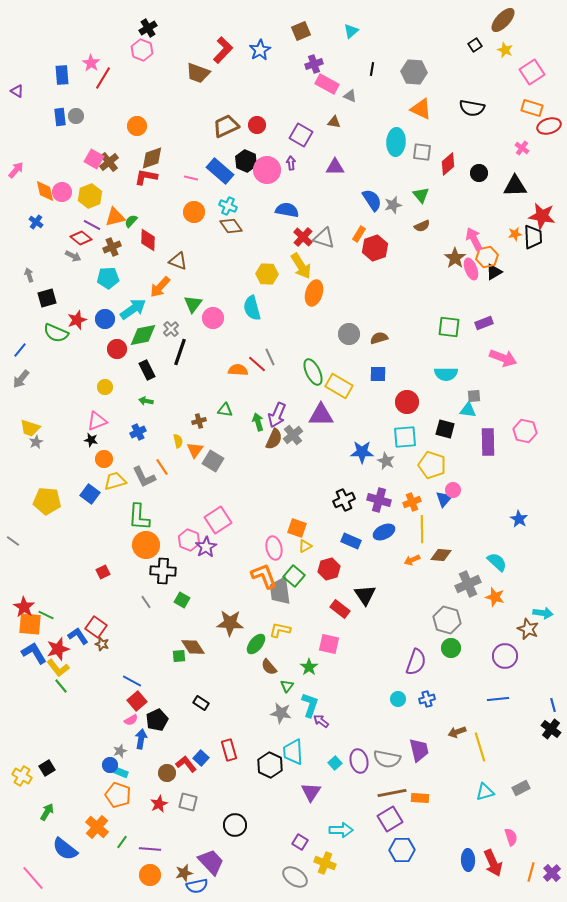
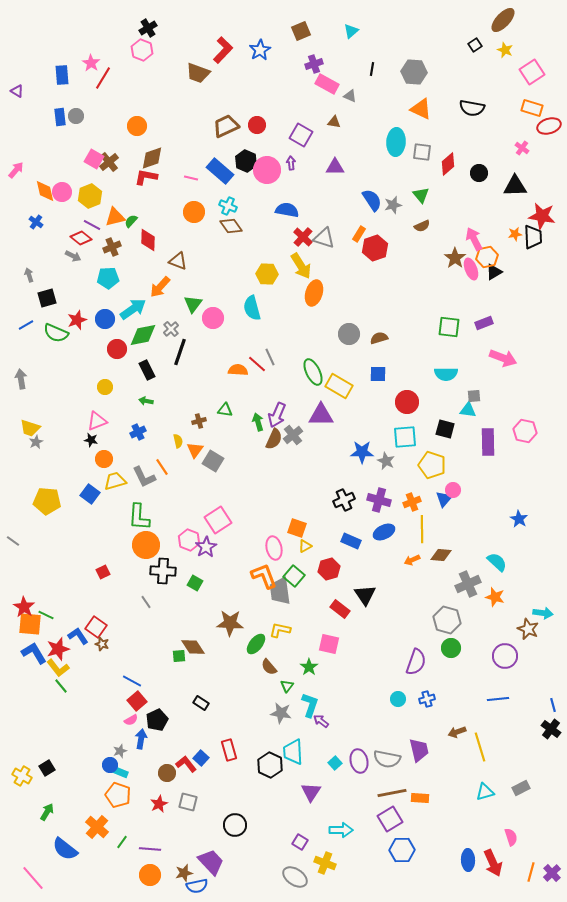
blue line at (20, 350): moved 6 px right, 25 px up; rotated 21 degrees clockwise
gray arrow at (21, 379): rotated 132 degrees clockwise
green square at (182, 600): moved 13 px right, 17 px up
